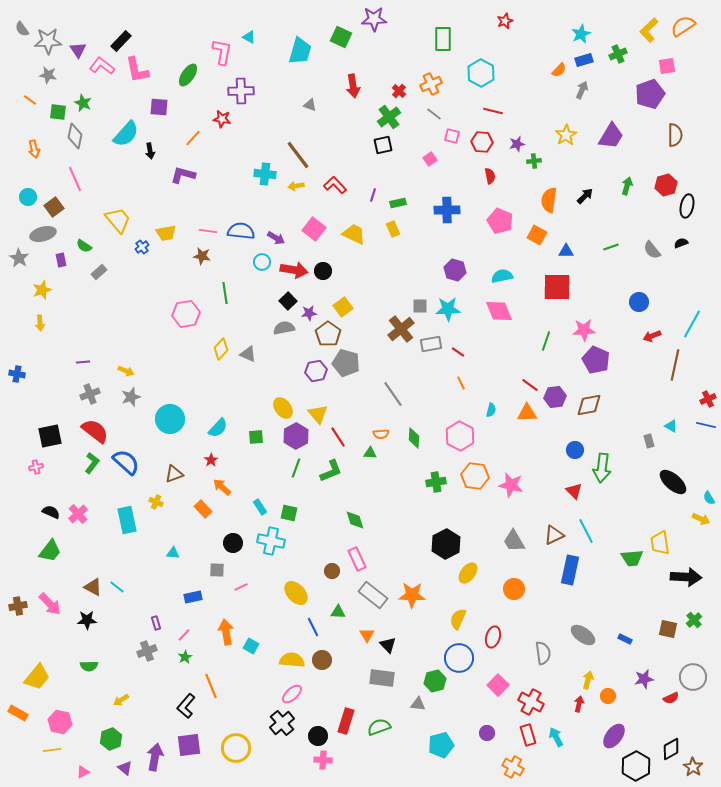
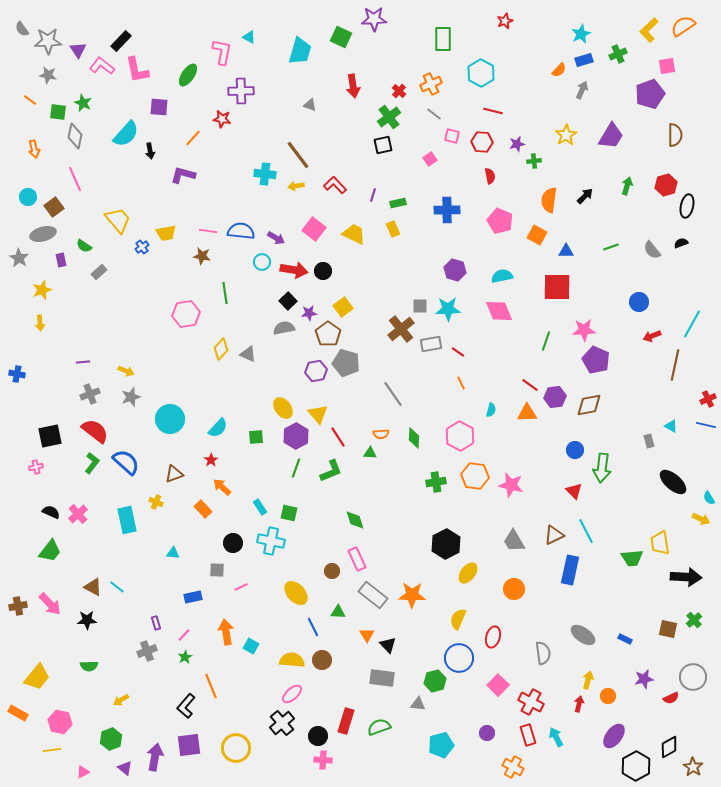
black diamond at (671, 749): moved 2 px left, 2 px up
